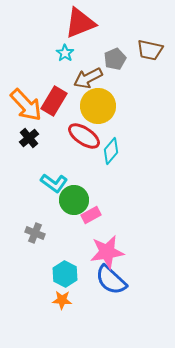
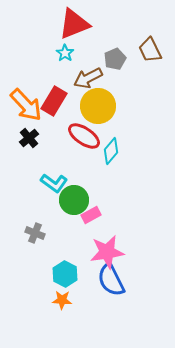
red triangle: moved 6 px left, 1 px down
brown trapezoid: rotated 52 degrees clockwise
blue semicircle: rotated 20 degrees clockwise
